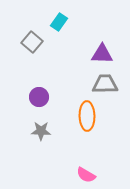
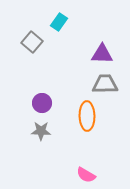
purple circle: moved 3 px right, 6 px down
